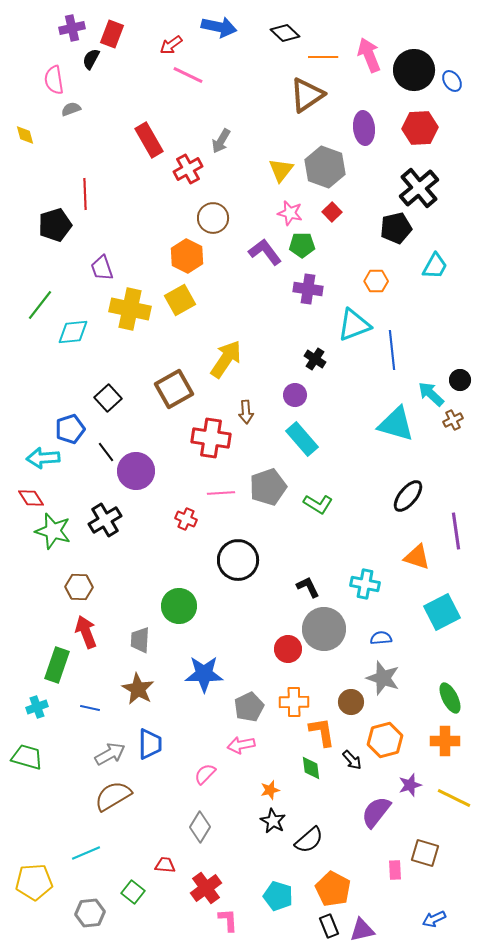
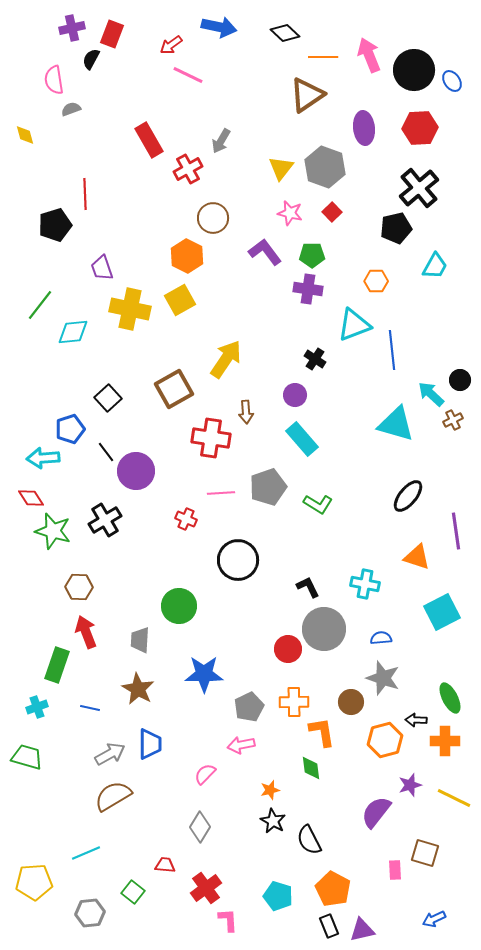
yellow triangle at (281, 170): moved 2 px up
green pentagon at (302, 245): moved 10 px right, 10 px down
black arrow at (352, 760): moved 64 px right, 40 px up; rotated 135 degrees clockwise
black semicircle at (309, 840): rotated 104 degrees clockwise
